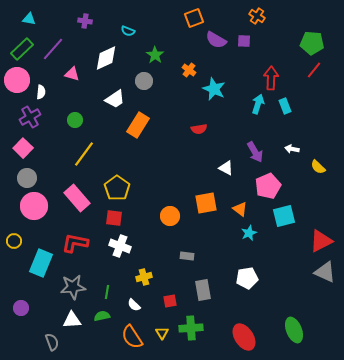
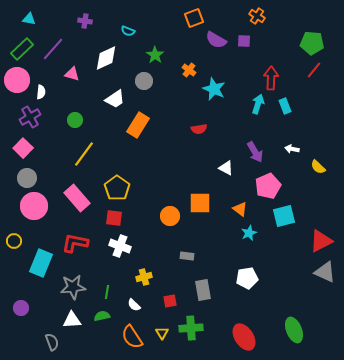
orange square at (206, 203): moved 6 px left; rotated 10 degrees clockwise
